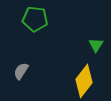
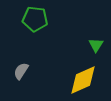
yellow diamond: moved 1 px left, 1 px up; rotated 28 degrees clockwise
